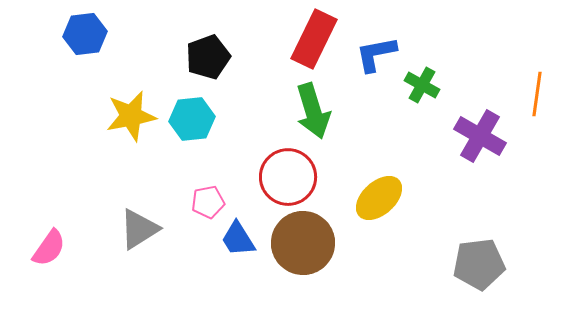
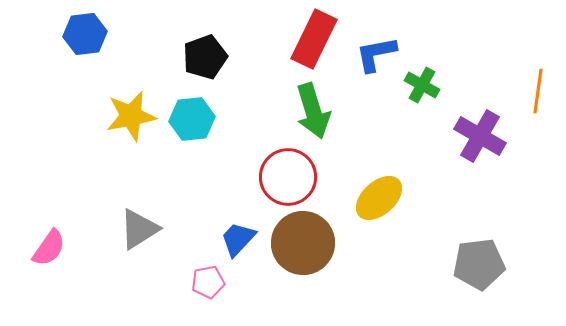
black pentagon: moved 3 px left
orange line: moved 1 px right, 3 px up
pink pentagon: moved 80 px down
blue trapezoid: rotated 75 degrees clockwise
